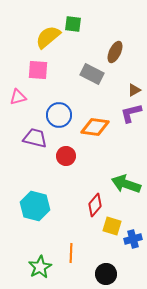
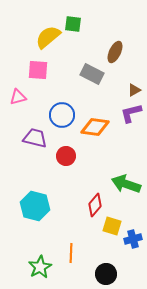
blue circle: moved 3 px right
